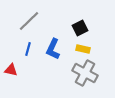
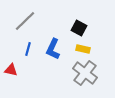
gray line: moved 4 px left
black square: moved 1 px left; rotated 35 degrees counterclockwise
gray cross: rotated 10 degrees clockwise
